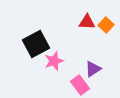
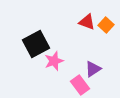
red triangle: rotated 18 degrees clockwise
